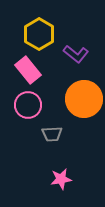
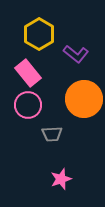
pink rectangle: moved 3 px down
pink star: rotated 10 degrees counterclockwise
